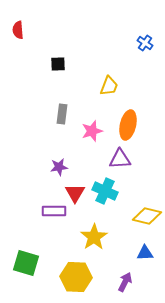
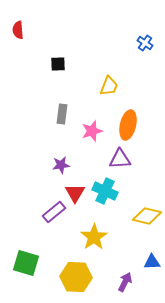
purple star: moved 2 px right, 2 px up
purple rectangle: moved 1 px down; rotated 40 degrees counterclockwise
blue triangle: moved 7 px right, 9 px down
